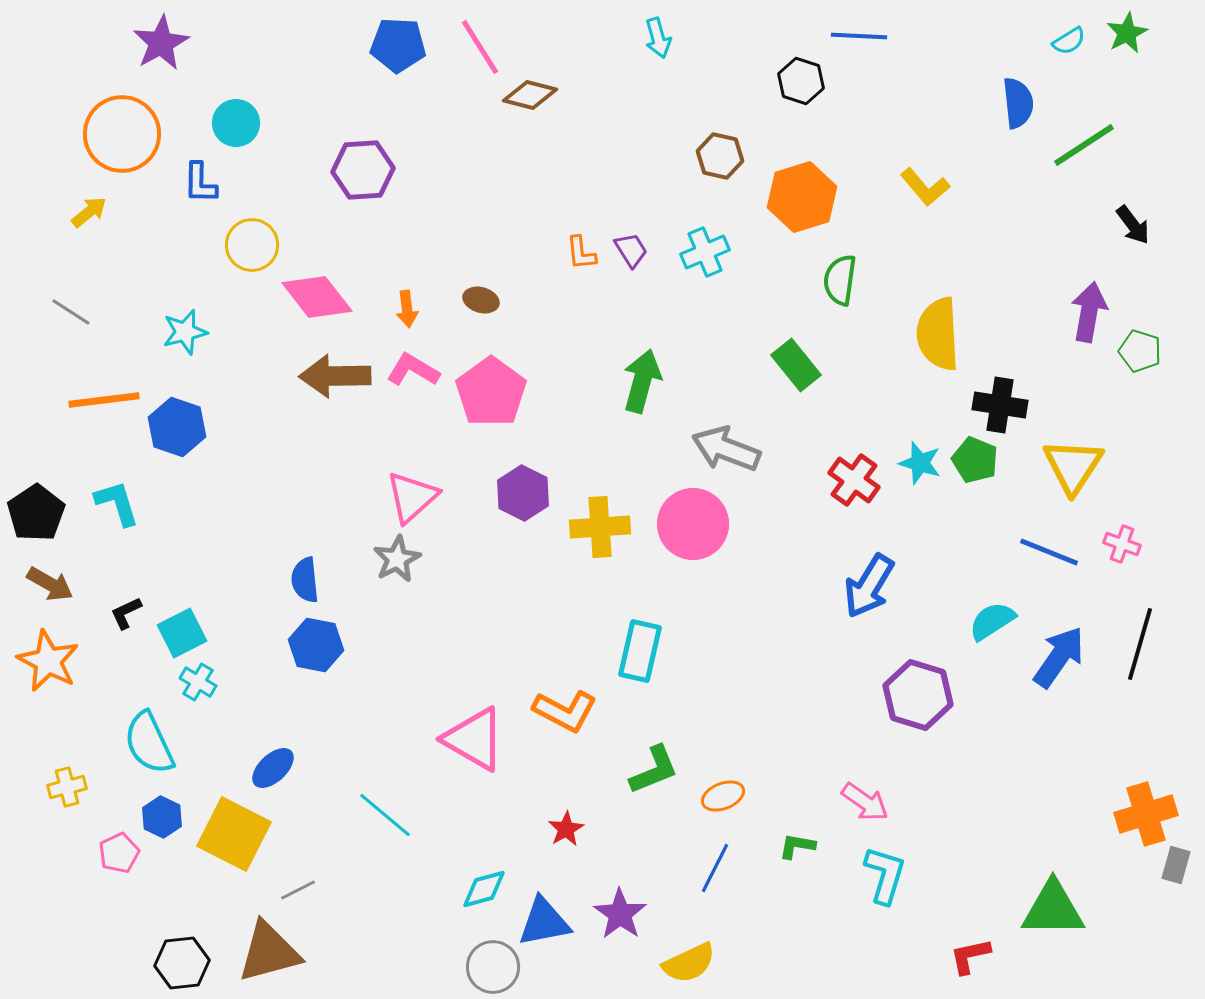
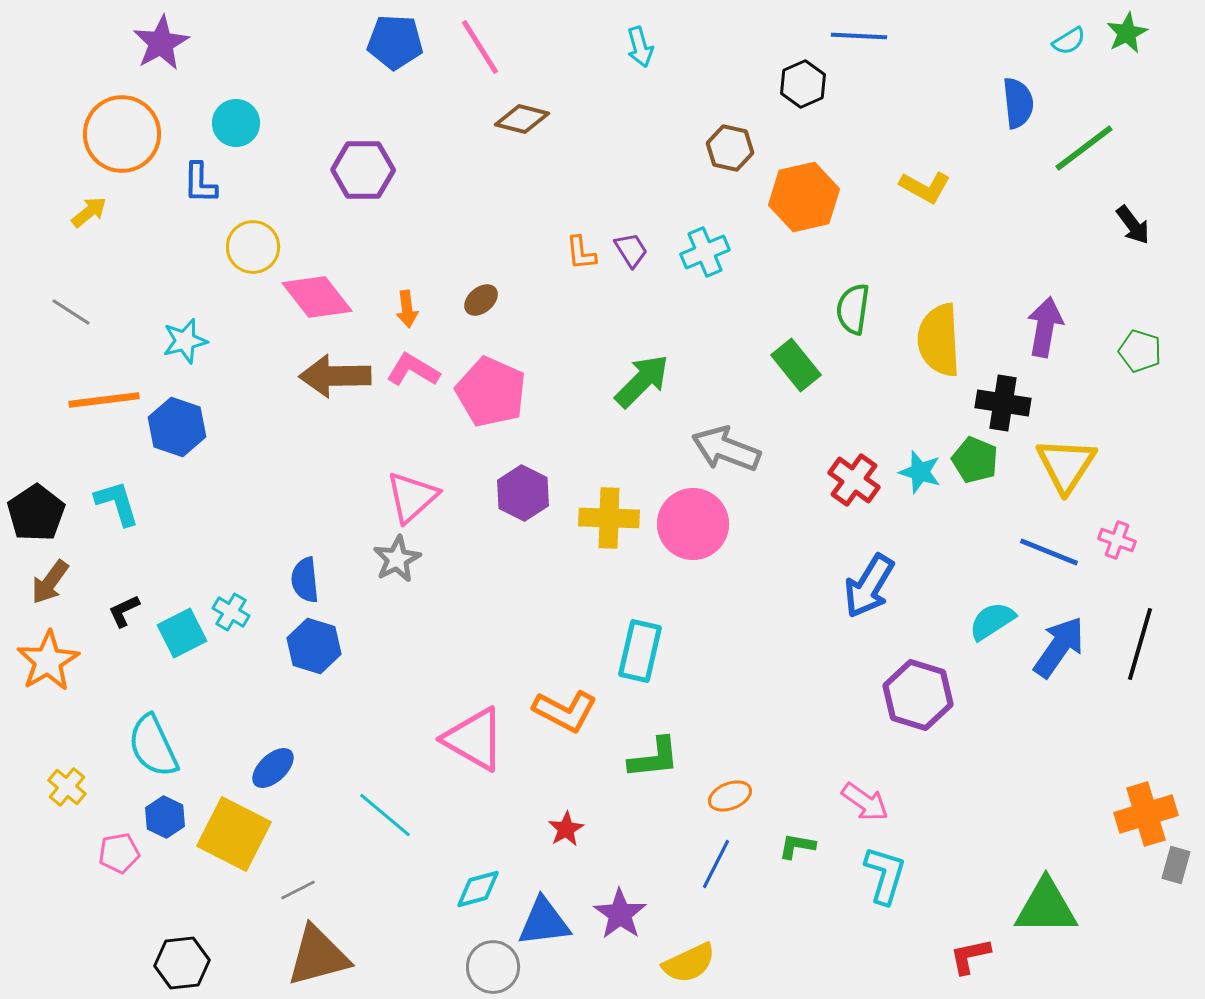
cyan arrow at (658, 38): moved 18 px left, 9 px down
blue pentagon at (398, 45): moved 3 px left, 3 px up
black hexagon at (801, 81): moved 2 px right, 3 px down; rotated 18 degrees clockwise
brown diamond at (530, 95): moved 8 px left, 24 px down
green line at (1084, 145): moved 3 px down; rotated 4 degrees counterclockwise
brown hexagon at (720, 156): moved 10 px right, 8 px up
purple hexagon at (363, 170): rotated 4 degrees clockwise
yellow L-shape at (925, 187): rotated 21 degrees counterclockwise
orange hexagon at (802, 197): moved 2 px right; rotated 4 degrees clockwise
yellow circle at (252, 245): moved 1 px right, 2 px down
green semicircle at (840, 280): moved 13 px right, 29 px down
brown ellipse at (481, 300): rotated 56 degrees counterclockwise
purple arrow at (1089, 312): moved 44 px left, 15 px down
cyan star at (185, 332): moved 9 px down
yellow semicircle at (938, 334): moved 1 px right, 6 px down
green arrow at (642, 381): rotated 30 degrees clockwise
pink pentagon at (491, 392): rotated 12 degrees counterclockwise
black cross at (1000, 405): moved 3 px right, 2 px up
cyan star at (920, 463): moved 9 px down
yellow triangle at (1073, 466): moved 7 px left, 1 px up
yellow cross at (600, 527): moved 9 px right, 9 px up; rotated 6 degrees clockwise
pink cross at (1122, 544): moved 5 px left, 4 px up
brown arrow at (50, 584): moved 2 px up; rotated 96 degrees clockwise
black L-shape at (126, 613): moved 2 px left, 2 px up
blue hexagon at (316, 645): moved 2 px left, 1 px down; rotated 6 degrees clockwise
blue arrow at (1059, 657): moved 10 px up
orange star at (48, 661): rotated 14 degrees clockwise
cyan cross at (198, 682): moved 33 px right, 70 px up
cyan semicircle at (149, 743): moved 4 px right, 3 px down
green L-shape at (654, 770): moved 12 px up; rotated 16 degrees clockwise
yellow cross at (67, 787): rotated 36 degrees counterclockwise
orange ellipse at (723, 796): moved 7 px right
blue hexagon at (162, 817): moved 3 px right
pink pentagon at (119, 853): rotated 15 degrees clockwise
blue line at (715, 868): moved 1 px right, 4 px up
cyan diamond at (484, 889): moved 6 px left
green triangle at (1053, 909): moved 7 px left, 2 px up
blue triangle at (544, 922): rotated 4 degrees clockwise
brown triangle at (269, 952): moved 49 px right, 4 px down
